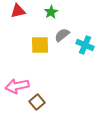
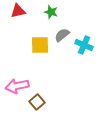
green star: rotated 24 degrees counterclockwise
cyan cross: moved 1 px left
